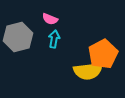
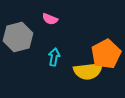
cyan arrow: moved 18 px down
orange pentagon: moved 3 px right
